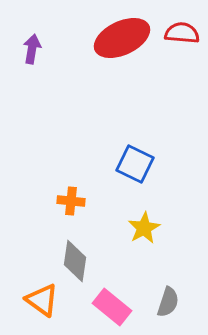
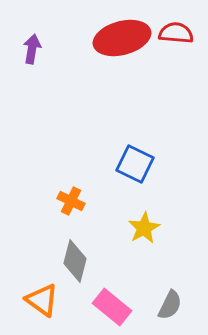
red semicircle: moved 6 px left
red ellipse: rotated 10 degrees clockwise
orange cross: rotated 20 degrees clockwise
gray diamond: rotated 6 degrees clockwise
gray semicircle: moved 2 px right, 3 px down; rotated 8 degrees clockwise
